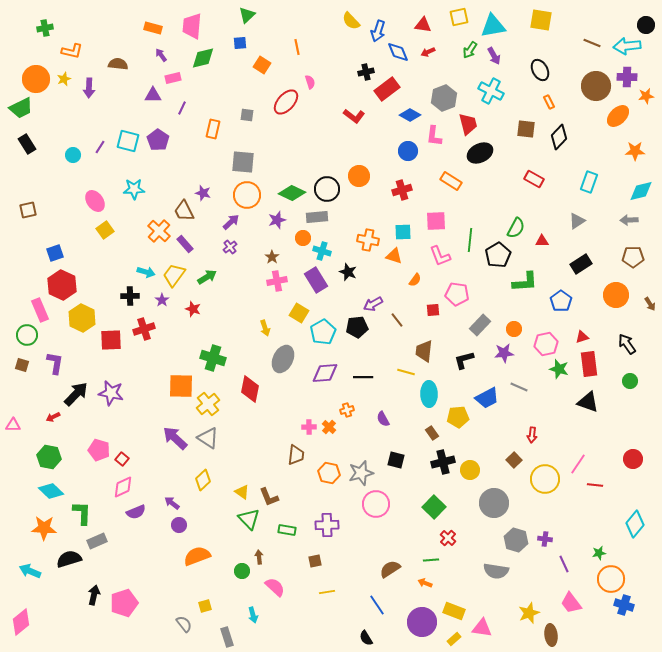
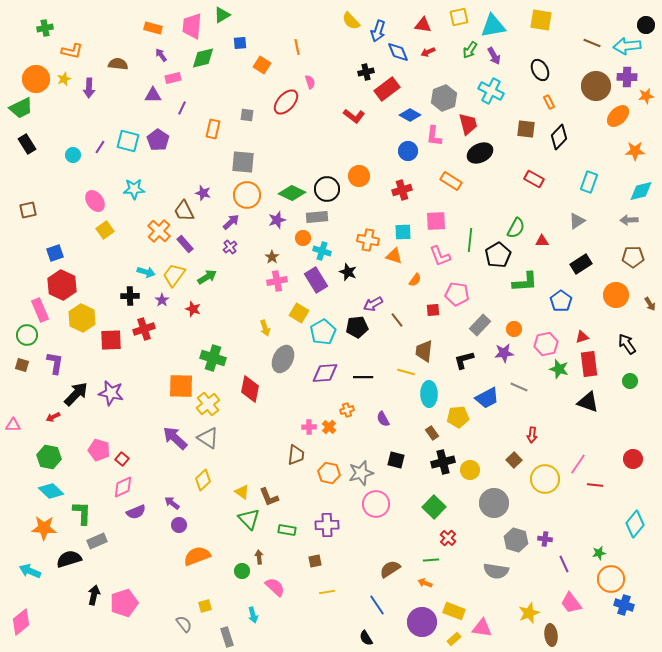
green triangle at (247, 15): moved 25 px left; rotated 12 degrees clockwise
